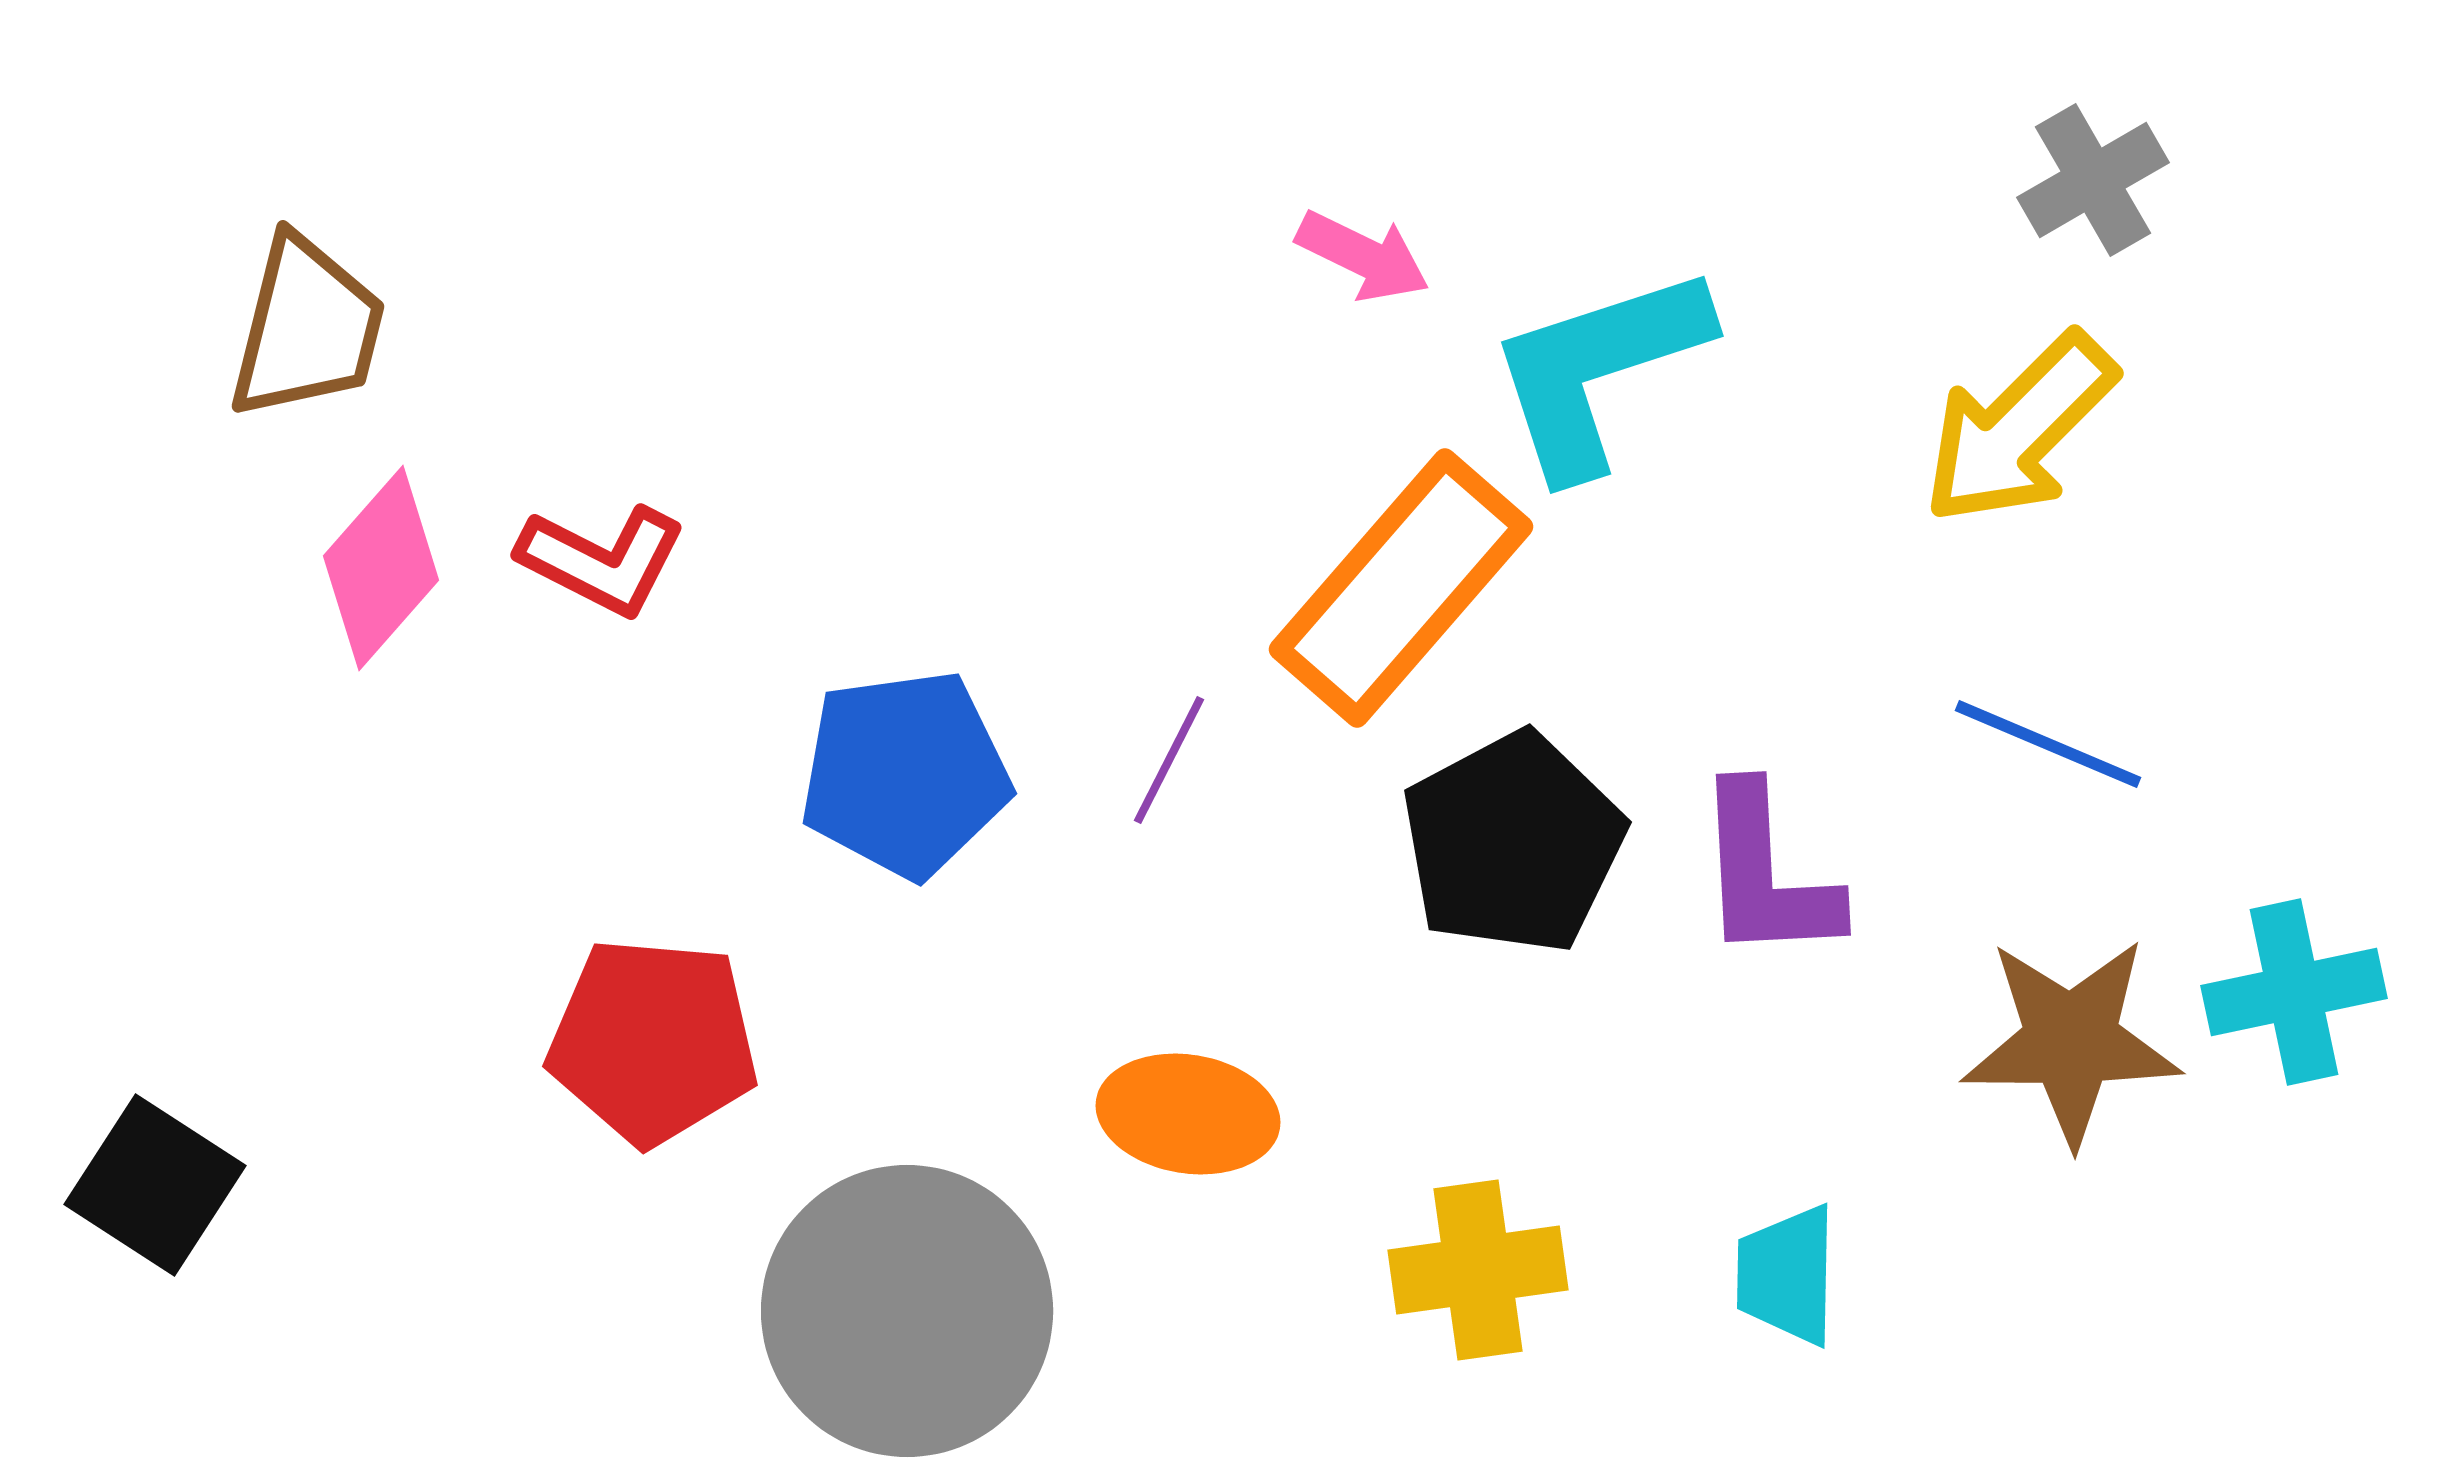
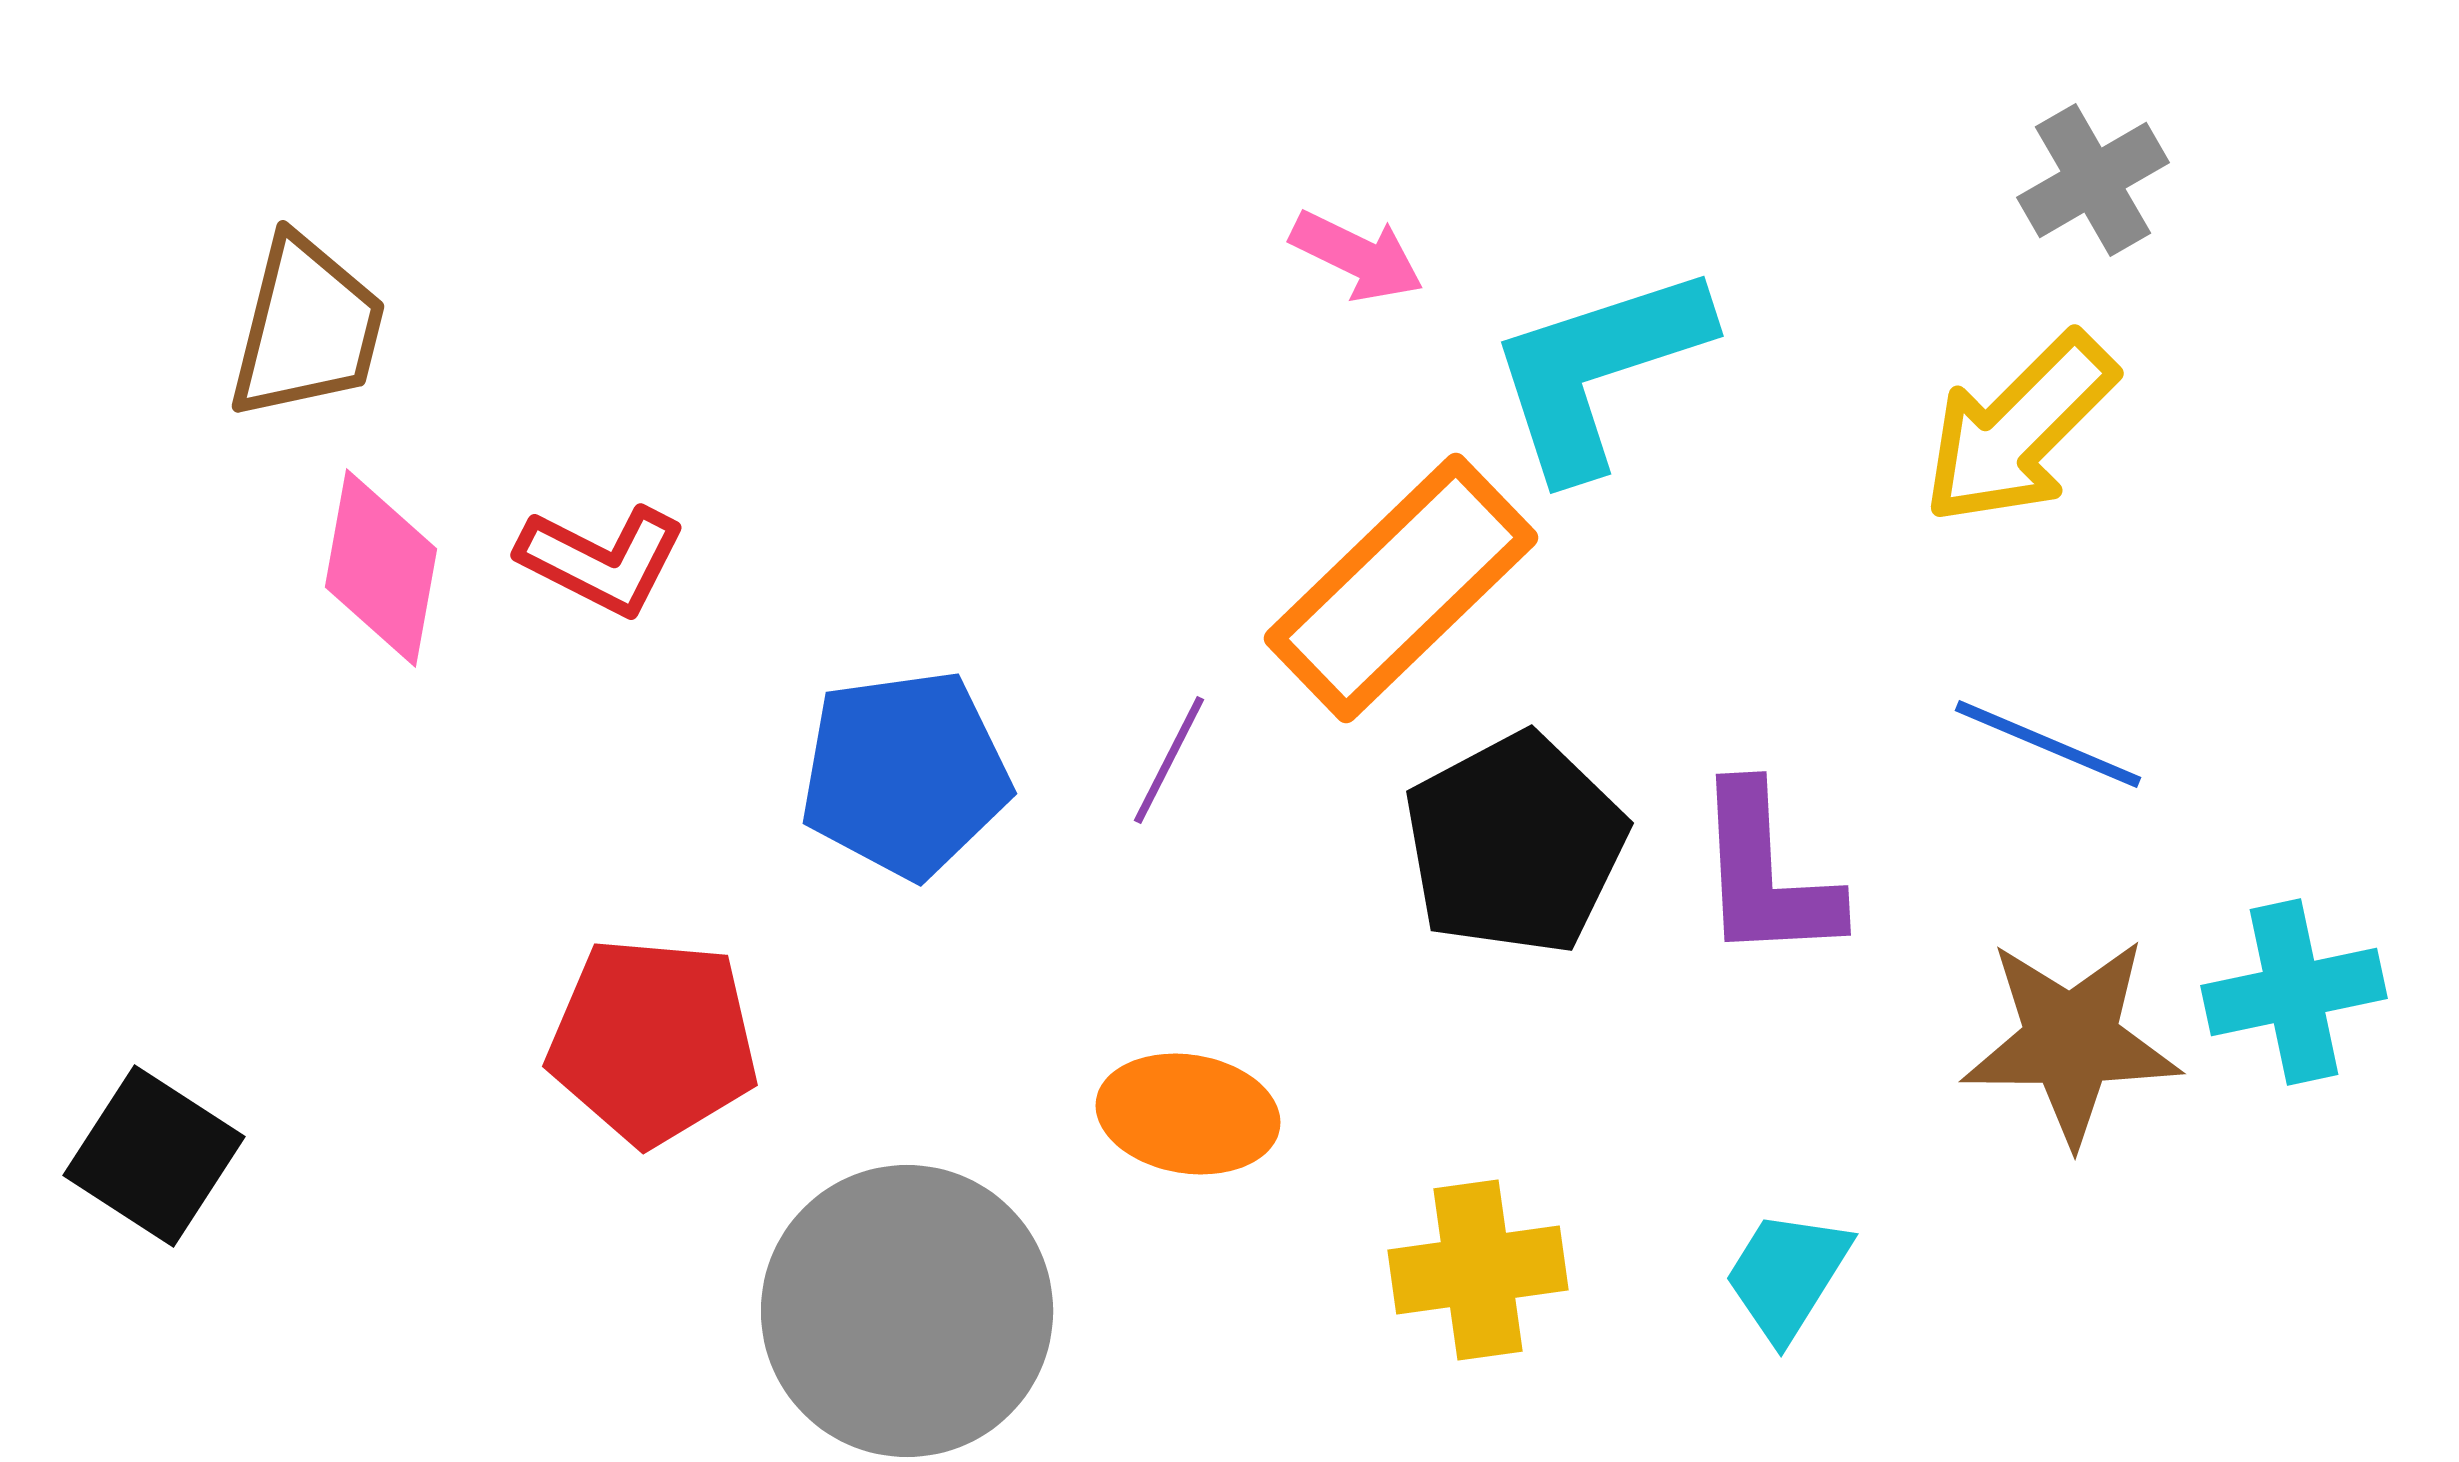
pink arrow: moved 6 px left
pink diamond: rotated 31 degrees counterclockwise
orange rectangle: rotated 5 degrees clockwise
black pentagon: moved 2 px right, 1 px down
black square: moved 1 px left, 29 px up
cyan trapezoid: rotated 31 degrees clockwise
